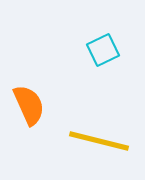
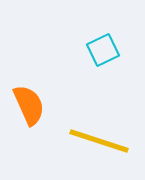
yellow line: rotated 4 degrees clockwise
